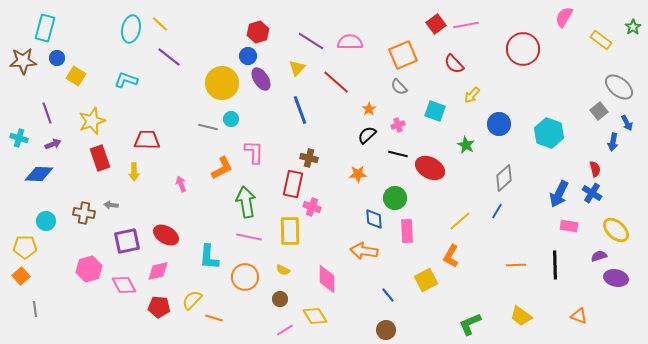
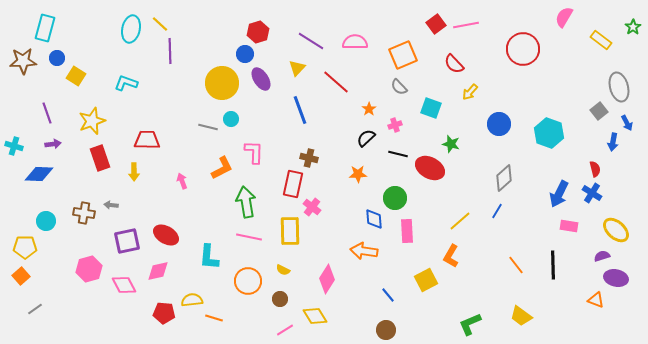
pink semicircle at (350, 42): moved 5 px right
blue circle at (248, 56): moved 3 px left, 2 px up
purple line at (169, 57): moved 1 px right, 6 px up; rotated 50 degrees clockwise
cyan L-shape at (126, 80): moved 3 px down
gray ellipse at (619, 87): rotated 36 degrees clockwise
yellow arrow at (472, 95): moved 2 px left, 3 px up
cyan square at (435, 111): moved 4 px left, 3 px up
pink cross at (398, 125): moved 3 px left
black semicircle at (367, 135): moved 1 px left, 3 px down
cyan cross at (19, 138): moved 5 px left, 8 px down
purple arrow at (53, 144): rotated 14 degrees clockwise
green star at (466, 145): moved 15 px left, 1 px up; rotated 12 degrees counterclockwise
pink arrow at (181, 184): moved 1 px right, 3 px up
pink cross at (312, 207): rotated 18 degrees clockwise
purple semicircle at (599, 256): moved 3 px right
orange line at (516, 265): rotated 54 degrees clockwise
black line at (555, 265): moved 2 px left
orange circle at (245, 277): moved 3 px right, 4 px down
pink diamond at (327, 279): rotated 32 degrees clockwise
yellow semicircle at (192, 300): rotated 40 degrees clockwise
red pentagon at (159, 307): moved 5 px right, 6 px down
gray line at (35, 309): rotated 63 degrees clockwise
orange triangle at (579, 316): moved 17 px right, 16 px up
